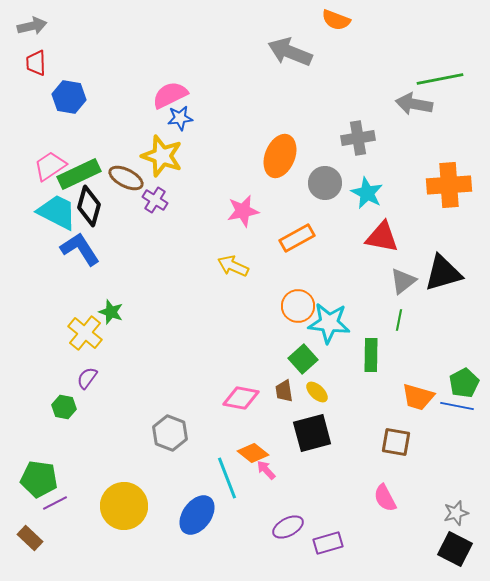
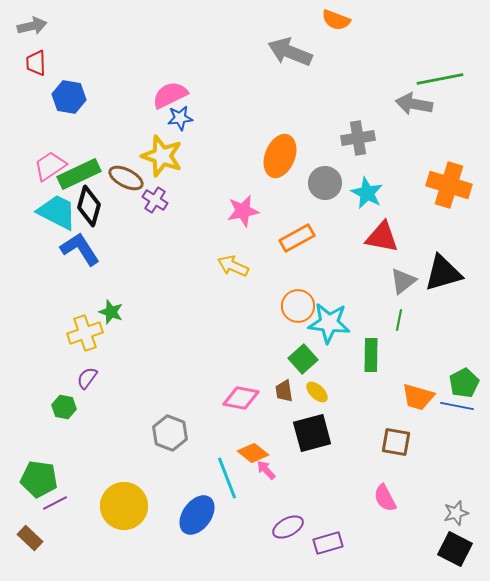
orange cross at (449, 185): rotated 21 degrees clockwise
yellow cross at (85, 333): rotated 32 degrees clockwise
